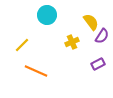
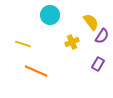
cyan circle: moved 3 px right
yellow line: moved 1 px right, 1 px up; rotated 63 degrees clockwise
purple rectangle: rotated 32 degrees counterclockwise
